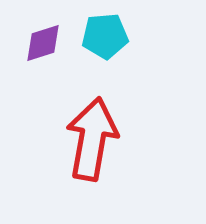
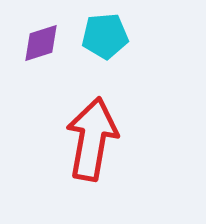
purple diamond: moved 2 px left
